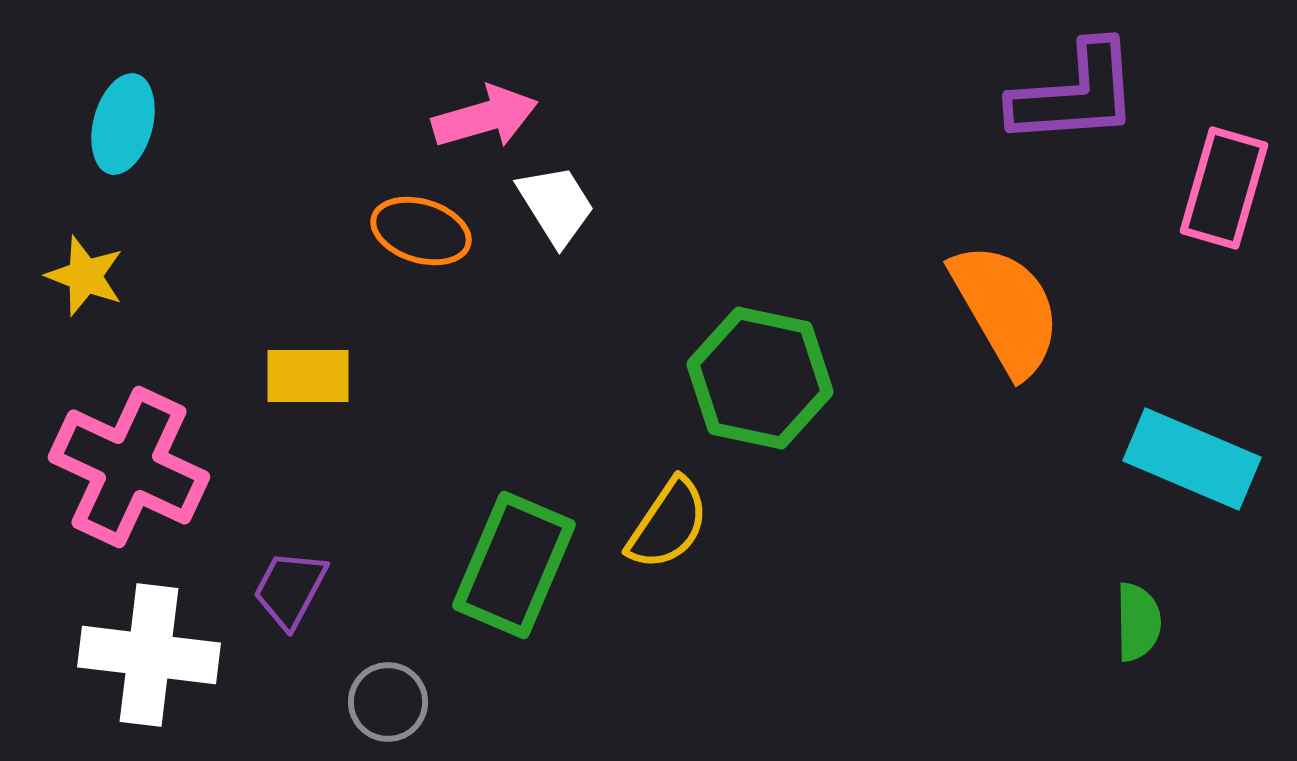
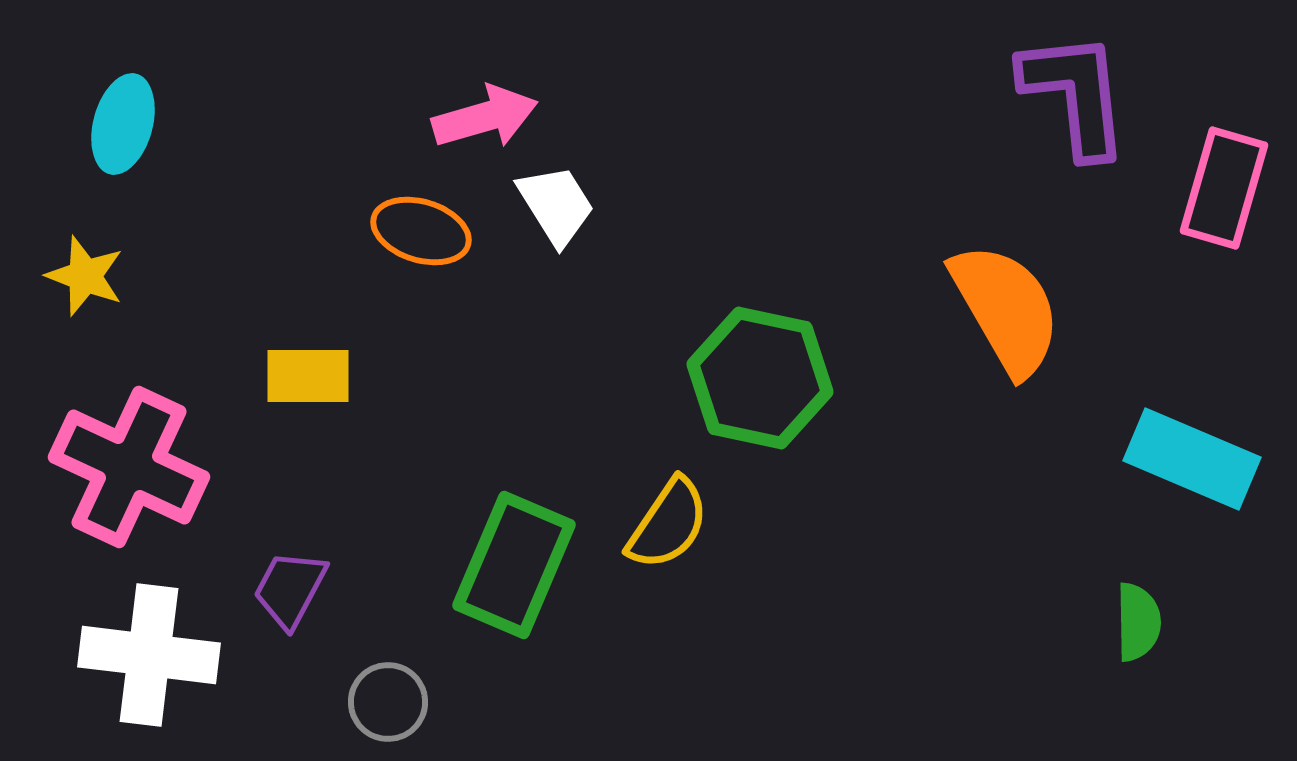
purple L-shape: rotated 92 degrees counterclockwise
